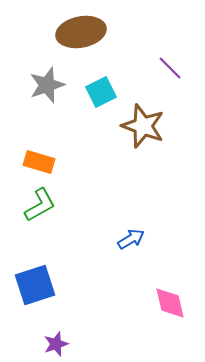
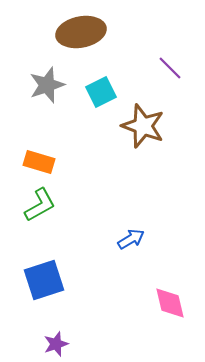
blue square: moved 9 px right, 5 px up
